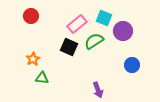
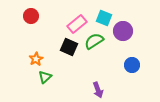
orange star: moved 3 px right
green triangle: moved 3 px right, 1 px up; rotated 48 degrees counterclockwise
